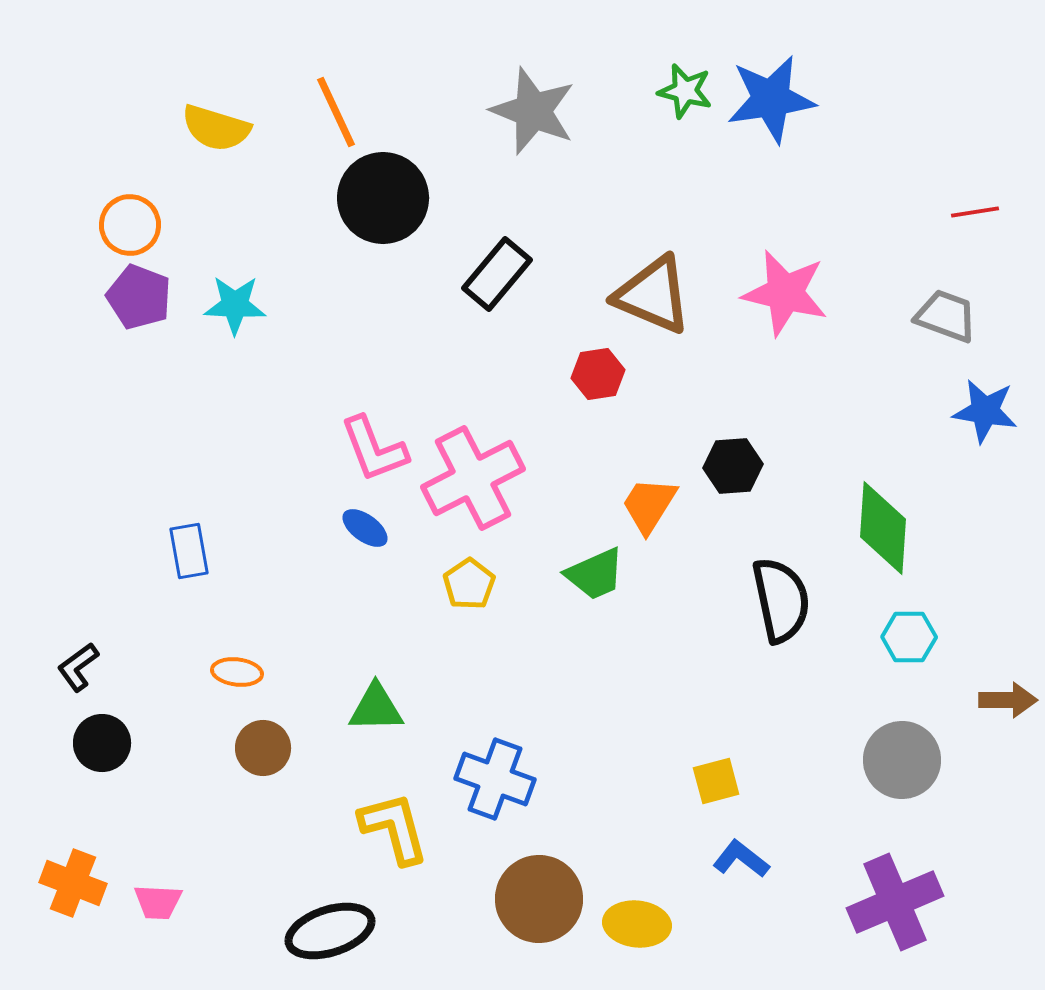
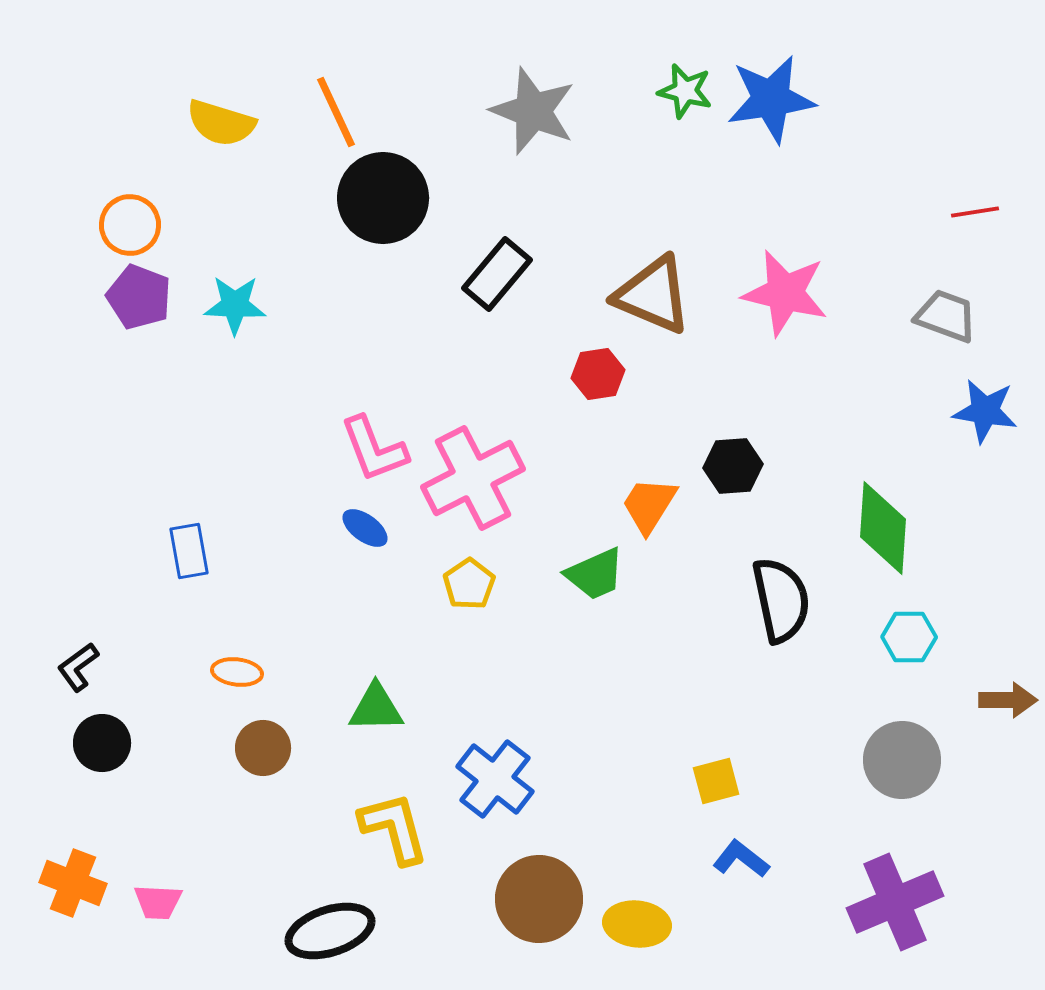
yellow semicircle at (216, 128): moved 5 px right, 5 px up
blue cross at (495, 779): rotated 18 degrees clockwise
